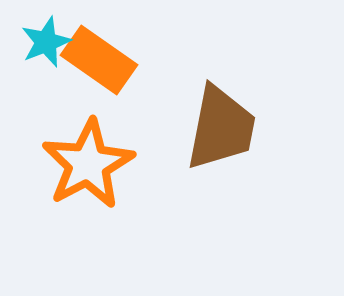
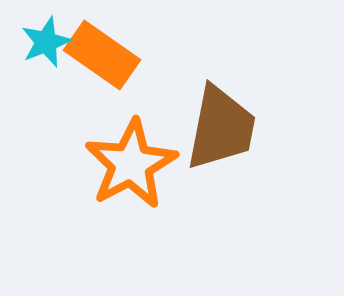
orange rectangle: moved 3 px right, 5 px up
orange star: moved 43 px right
